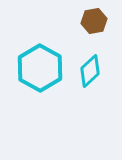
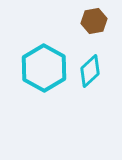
cyan hexagon: moved 4 px right
